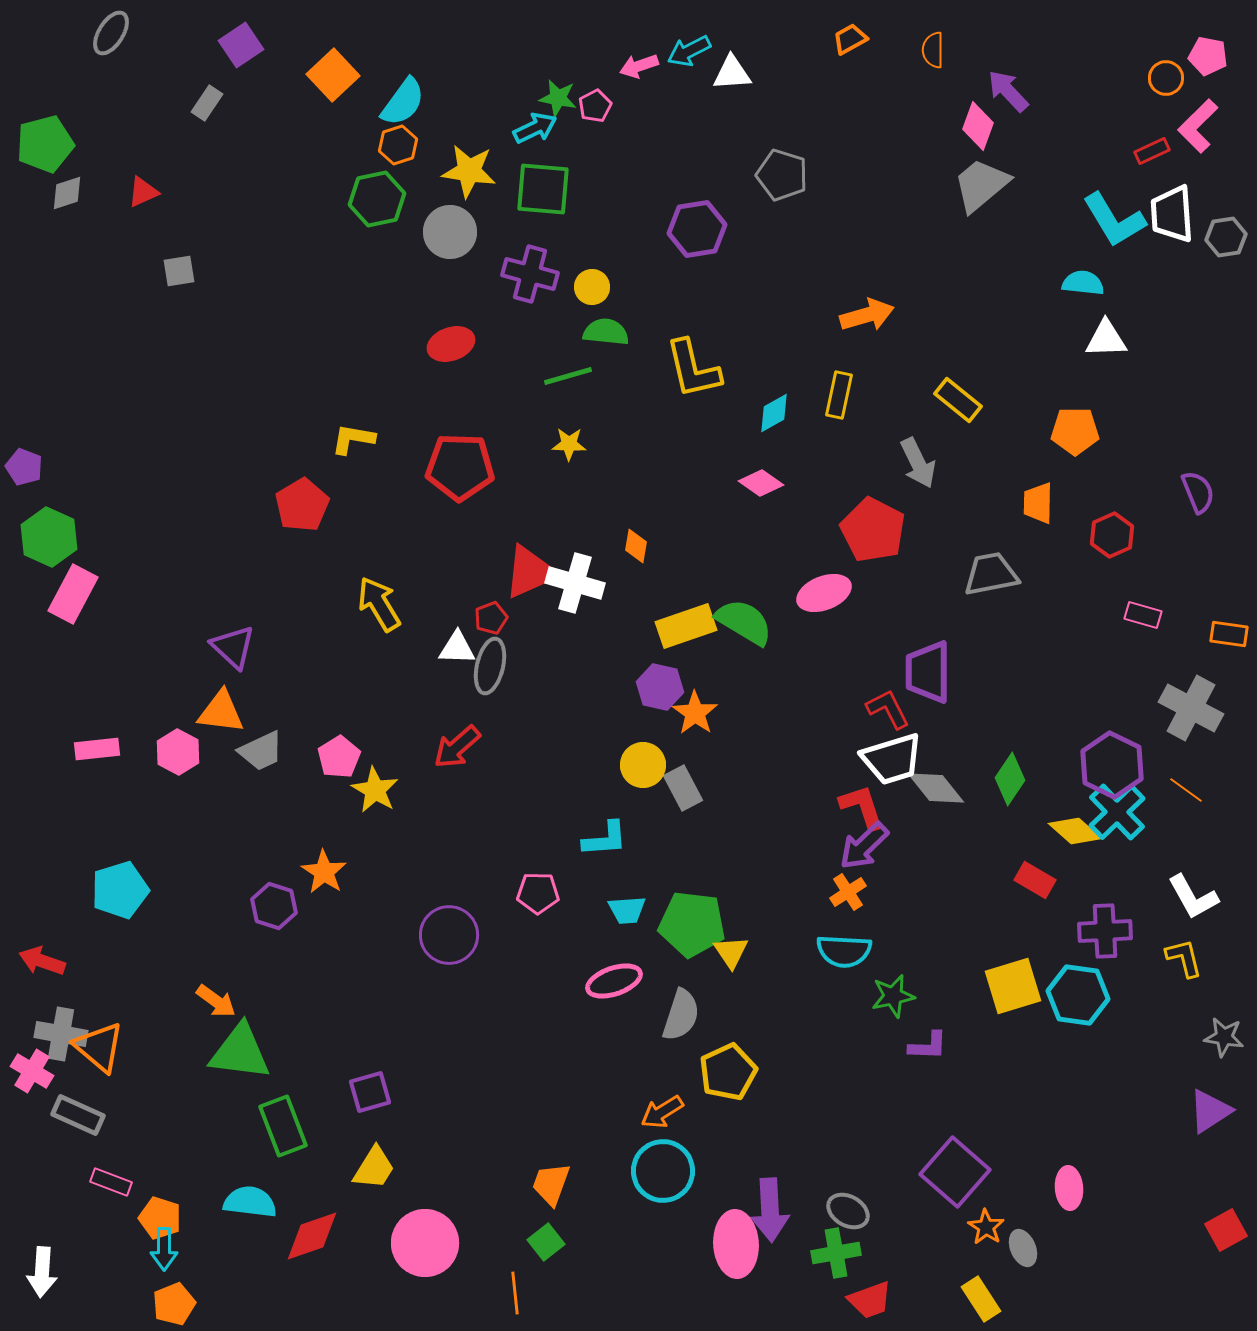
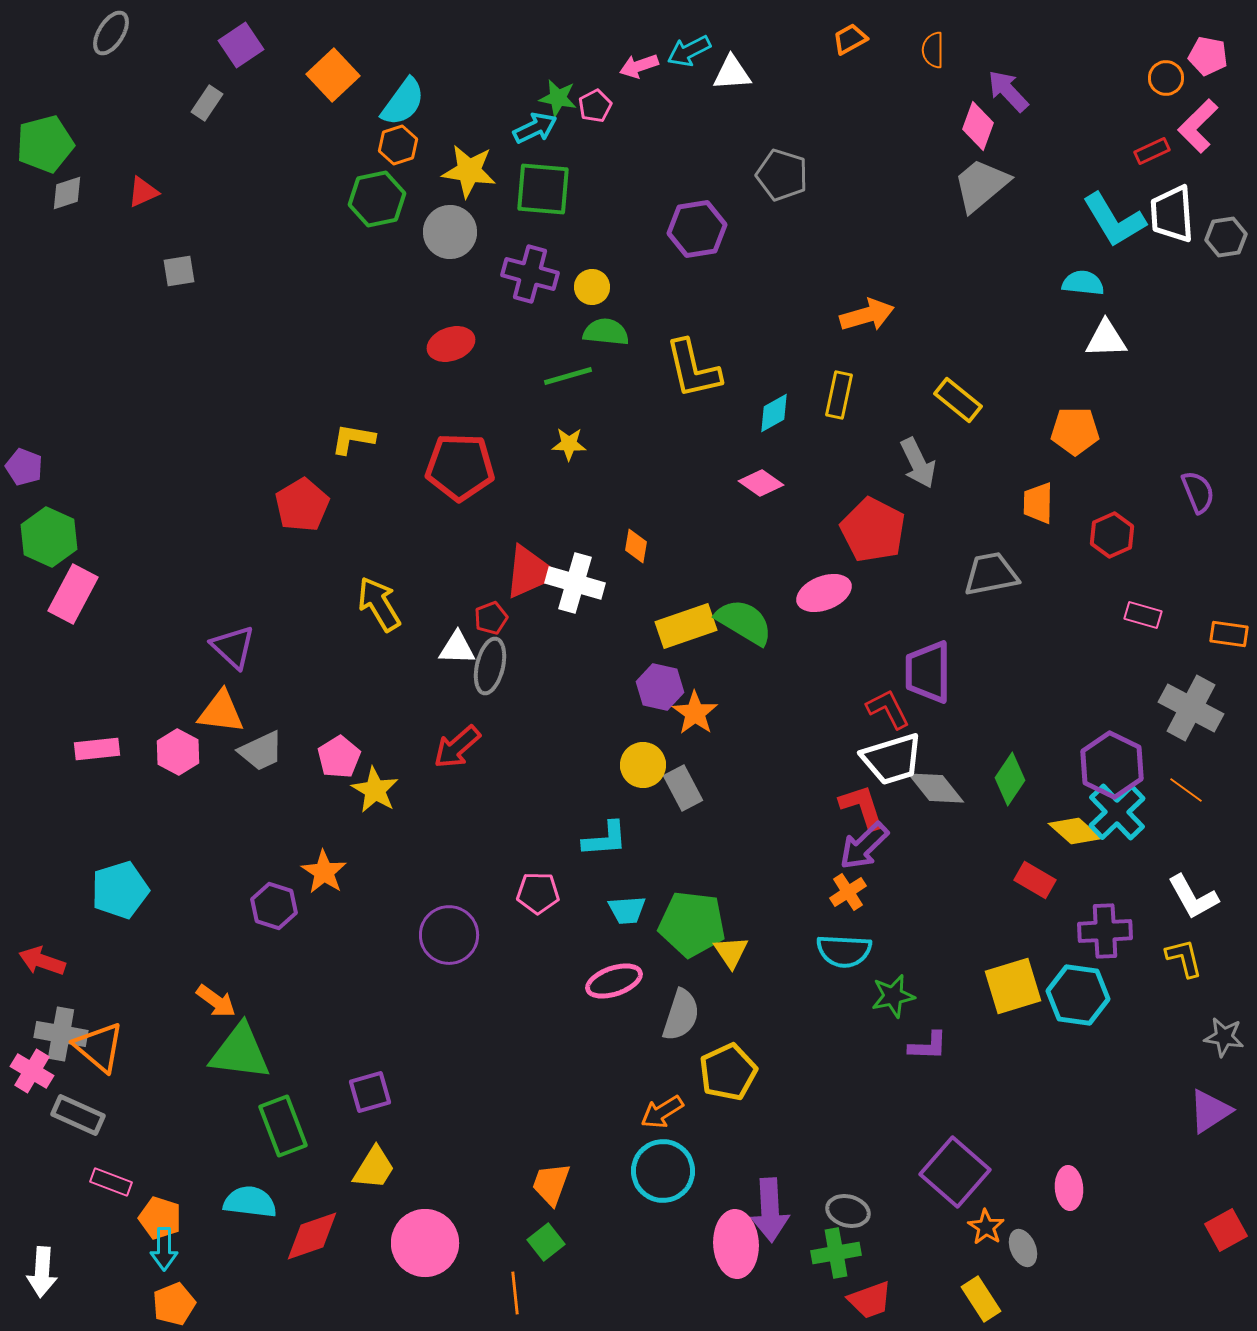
gray ellipse at (848, 1211): rotated 15 degrees counterclockwise
